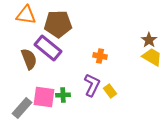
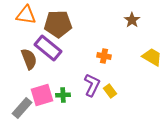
brown star: moved 17 px left, 20 px up
orange cross: moved 4 px right
pink square: moved 2 px left, 2 px up; rotated 25 degrees counterclockwise
